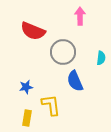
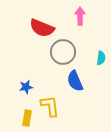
red semicircle: moved 9 px right, 3 px up
yellow L-shape: moved 1 px left, 1 px down
